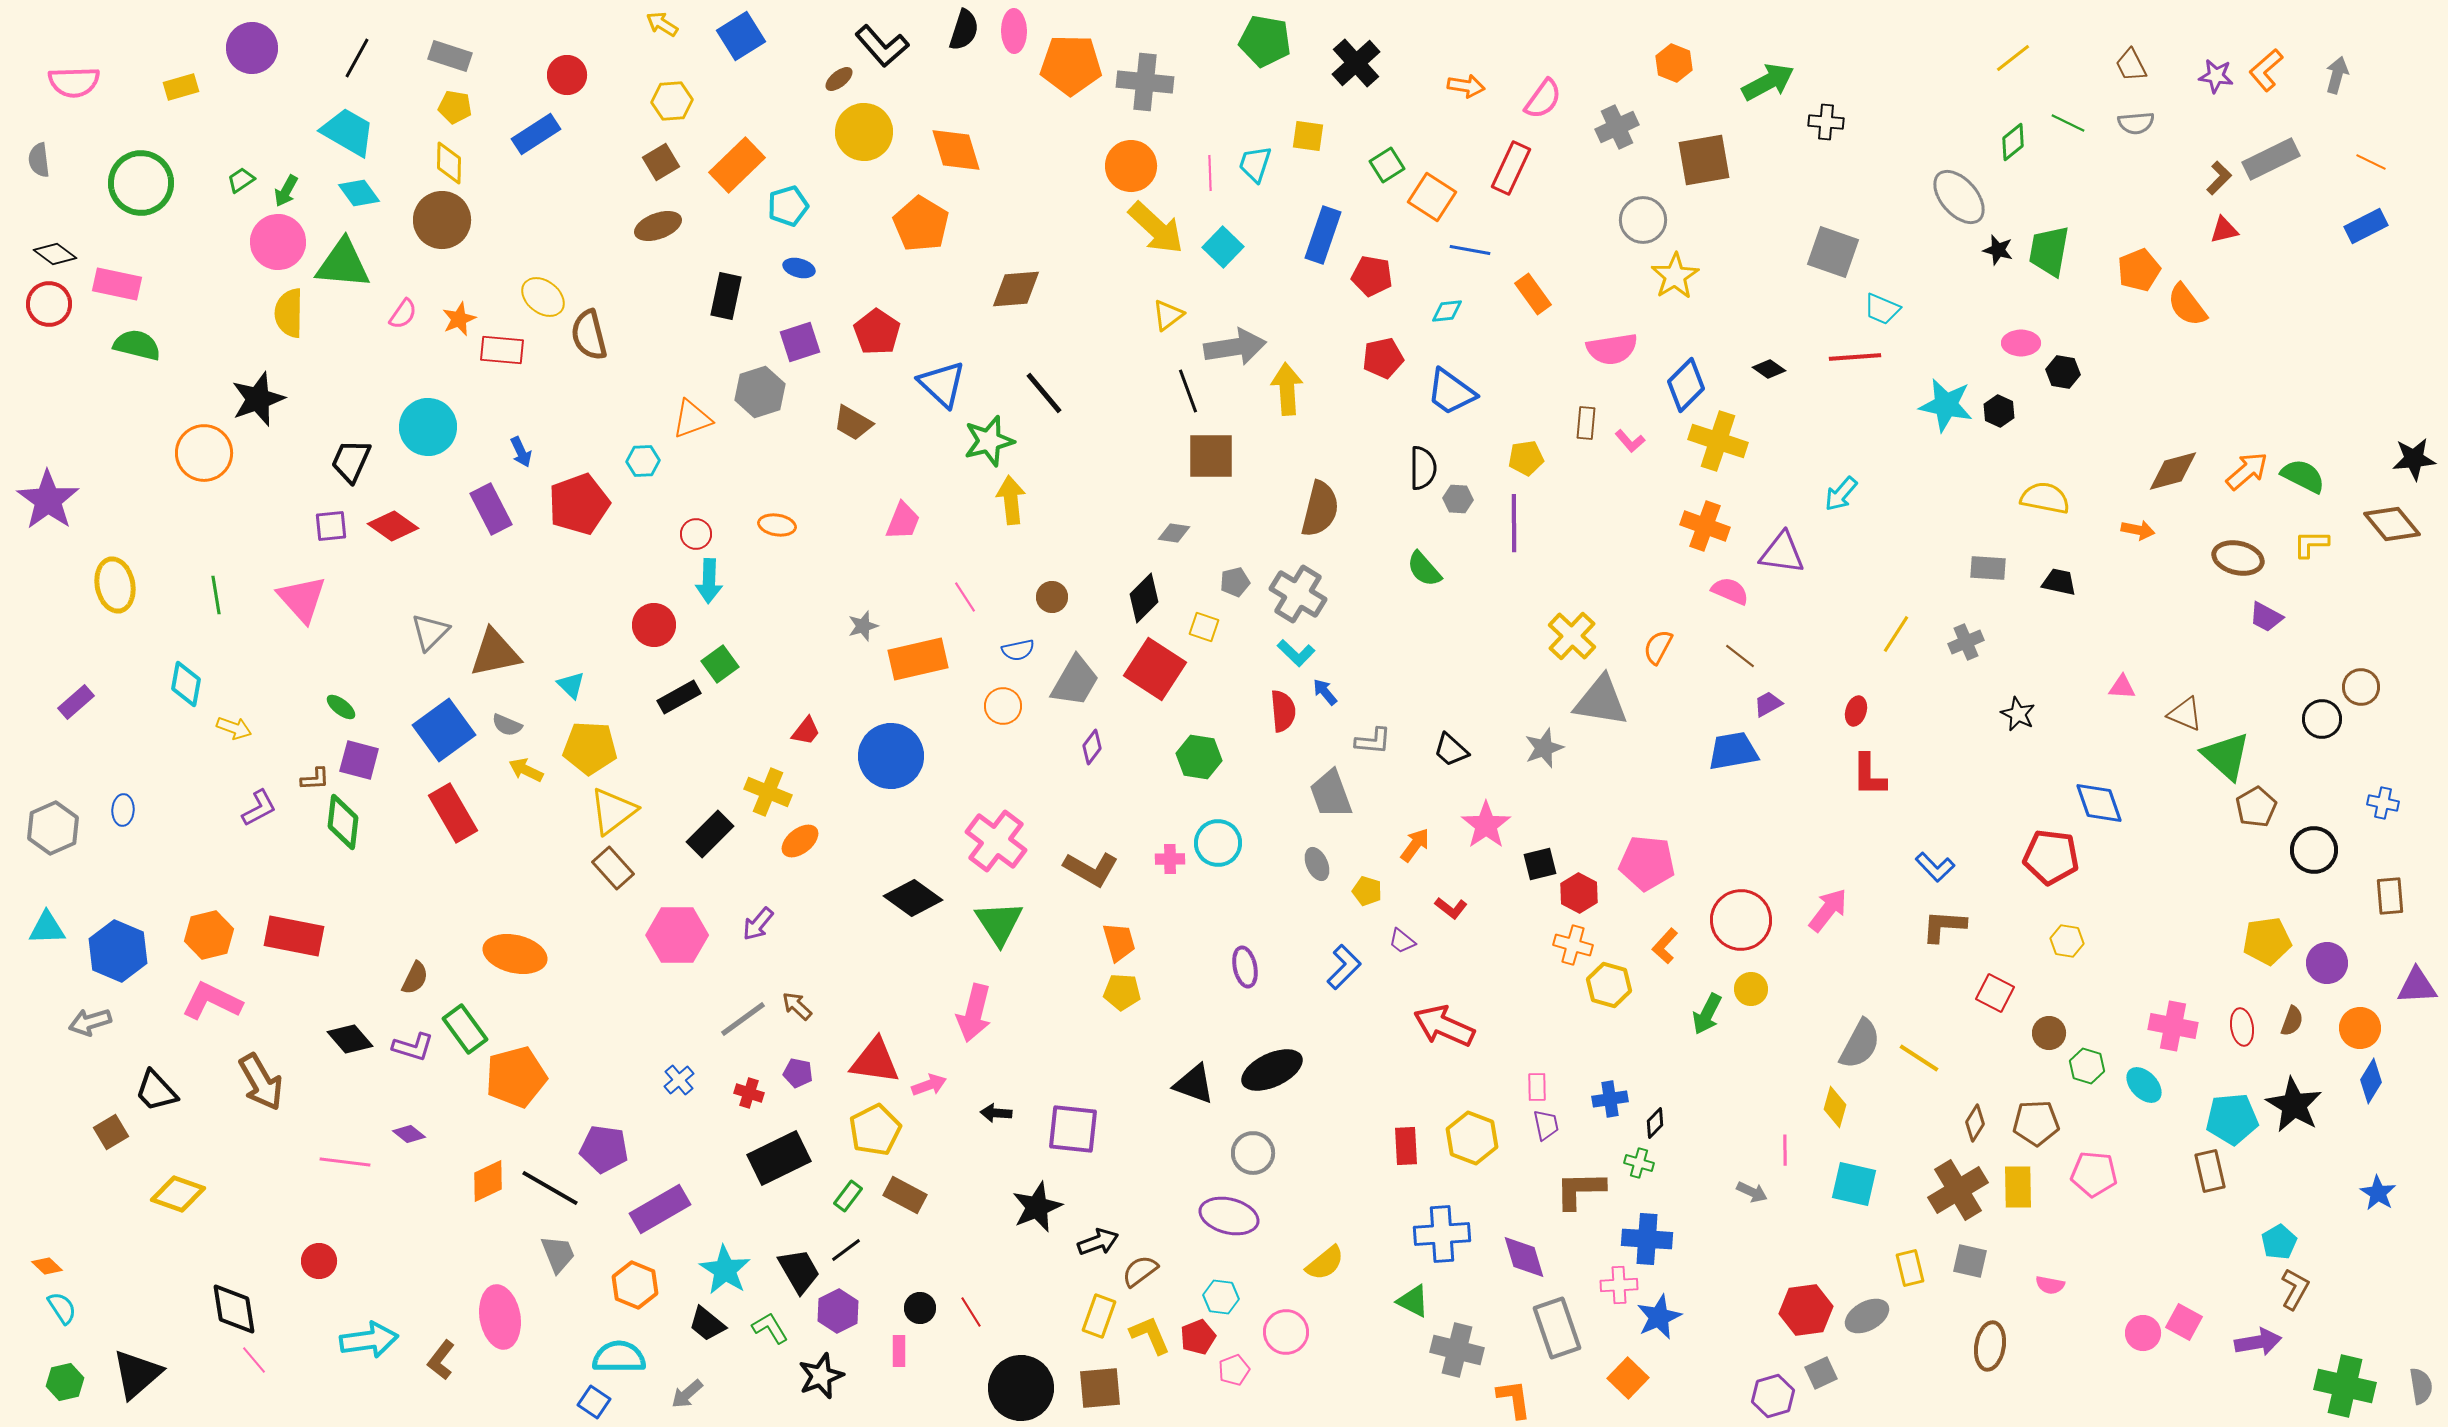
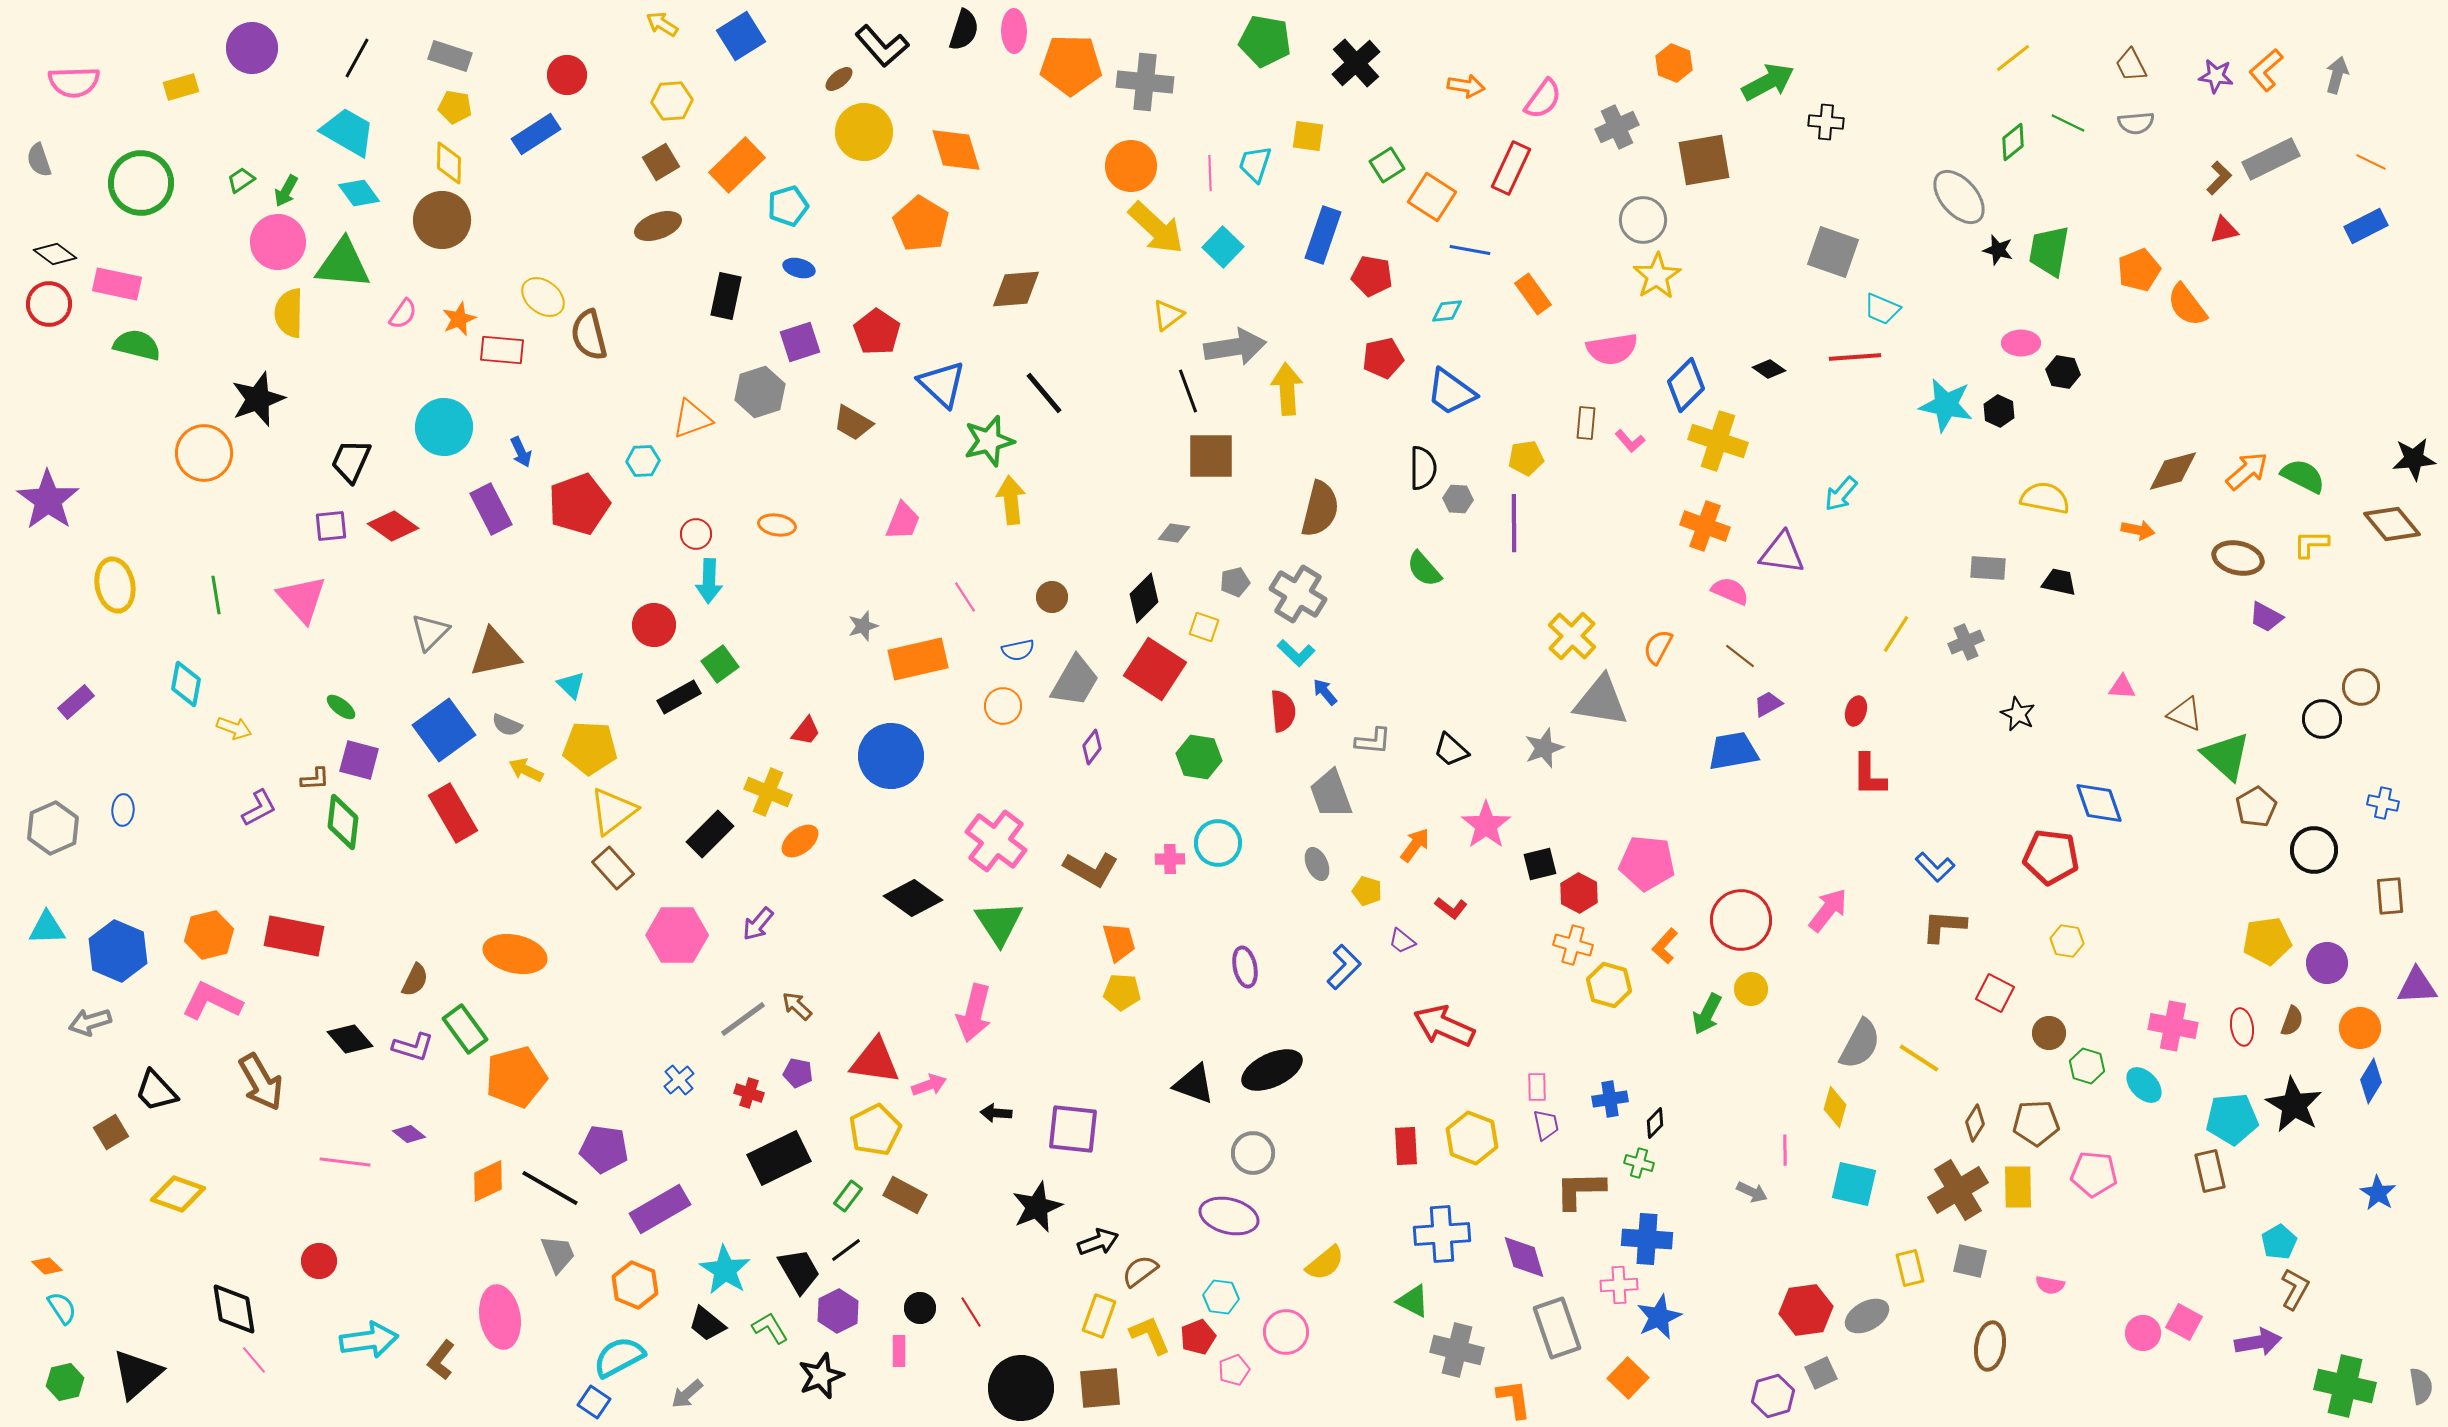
gray semicircle at (39, 160): rotated 12 degrees counterclockwise
yellow star at (1675, 276): moved 18 px left
cyan circle at (428, 427): moved 16 px right
brown semicircle at (415, 978): moved 2 px down
cyan semicircle at (619, 1357): rotated 28 degrees counterclockwise
